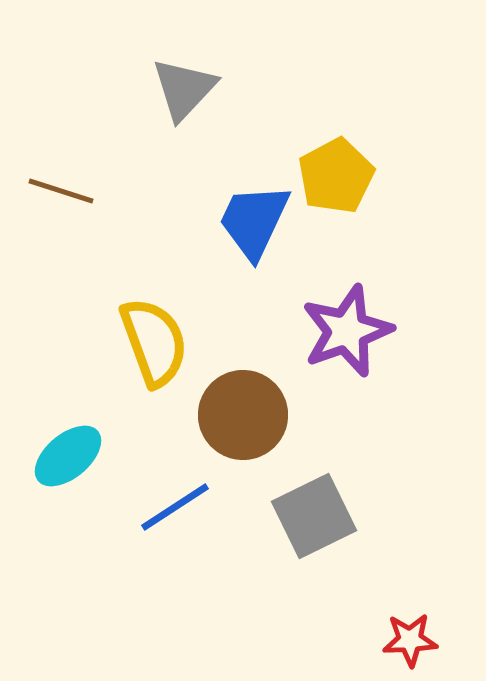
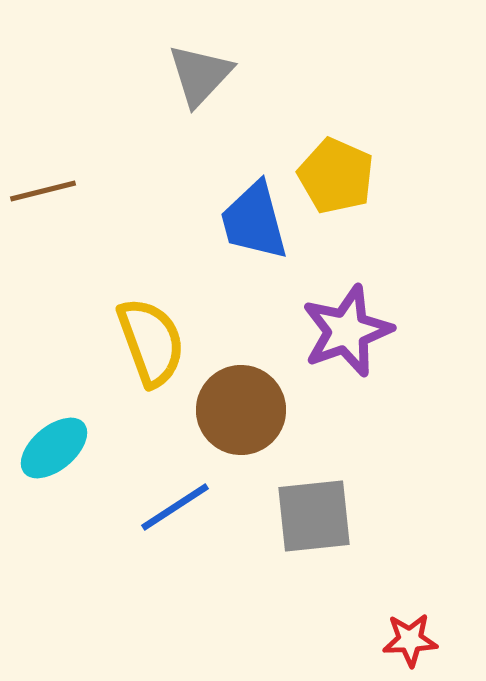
gray triangle: moved 16 px right, 14 px up
yellow pentagon: rotated 20 degrees counterclockwise
brown line: moved 18 px left; rotated 32 degrees counterclockwise
blue trapezoid: rotated 40 degrees counterclockwise
yellow semicircle: moved 3 px left
brown circle: moved 2 px left, 5 px up
cyan ellipse: moved 14 px left, 8 px up
gray square: rotated 20 degrees clockwise
